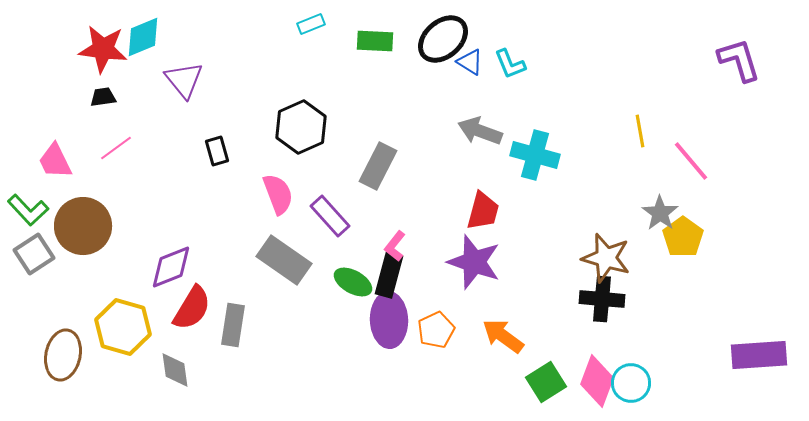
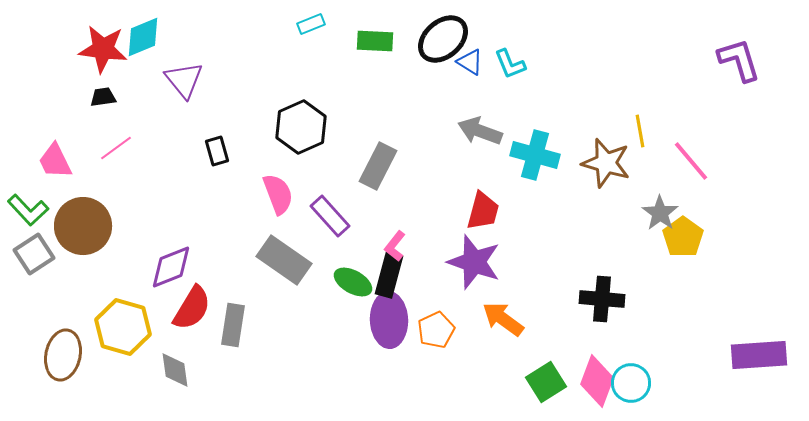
brown star at (606, 258): moved 95 px up
orange arrow at (503, 336): moved 17 px up
